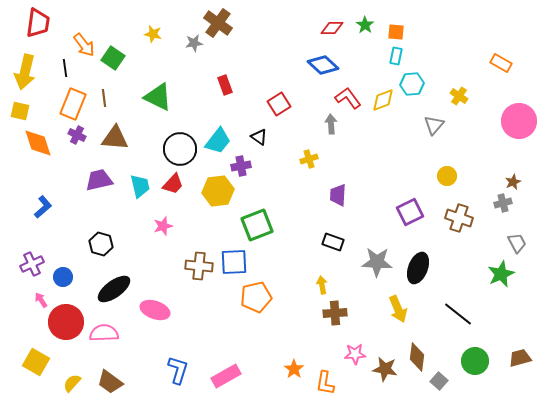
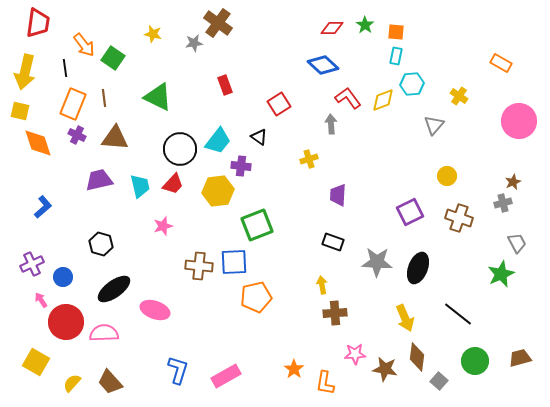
purple cross at (241, 166): rotated 18 degrees clockwise
yellow arrow at (398, 309): moved 7 px right, 9 px down
brown trapezoid at (110, 382): rotated 12 degrees clockwise
